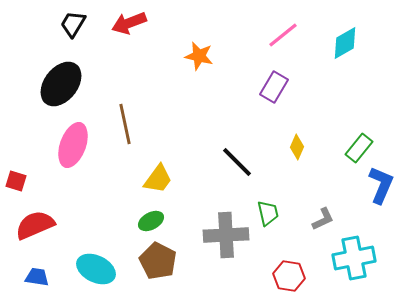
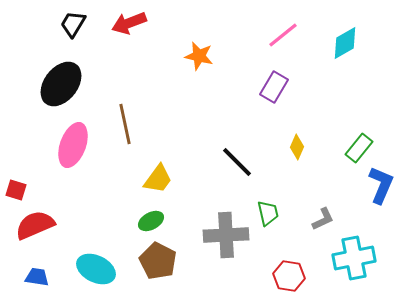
red square: moved 9 px down
